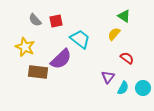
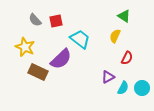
yellow semicircle: moved 1 px right, 2 px down; rotated 16 degrees counterclockwise
red semicircle: rotated 80 degrees clockwise
brown rectangle: rotated 18 degrees clockwise
purple triangle: rotated 24 degrees clockwise
cyan circle: moved 1 px left
